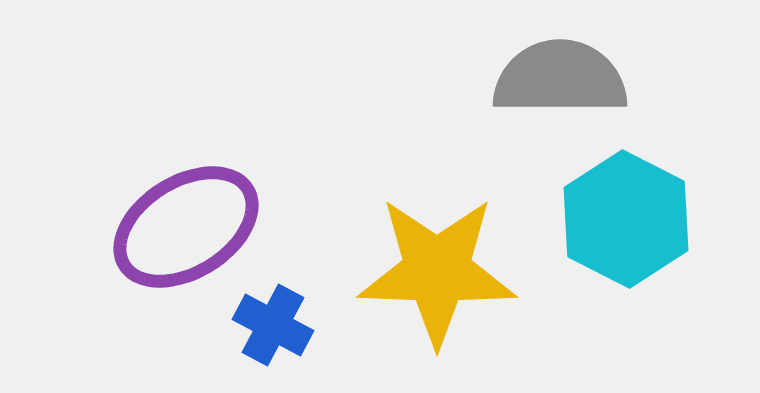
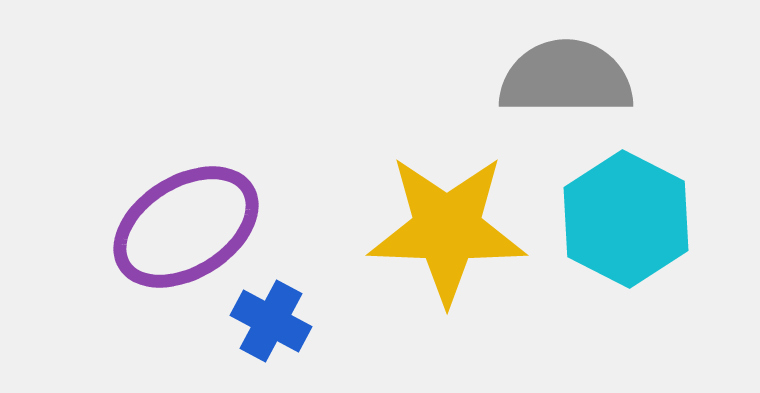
gray semicircle: moved 6 px right
yellow star: moved 10 px right, 42 px up
blue cross: moved 2 px left, 4 px up
